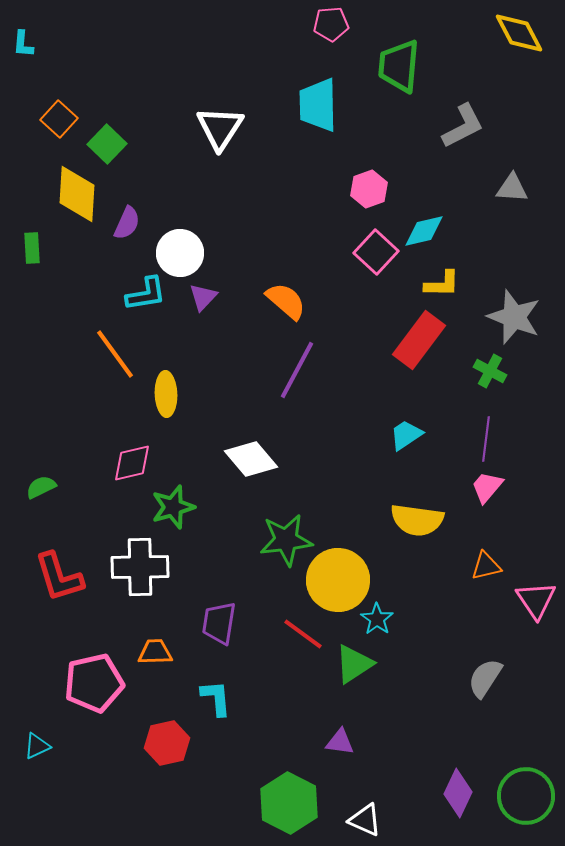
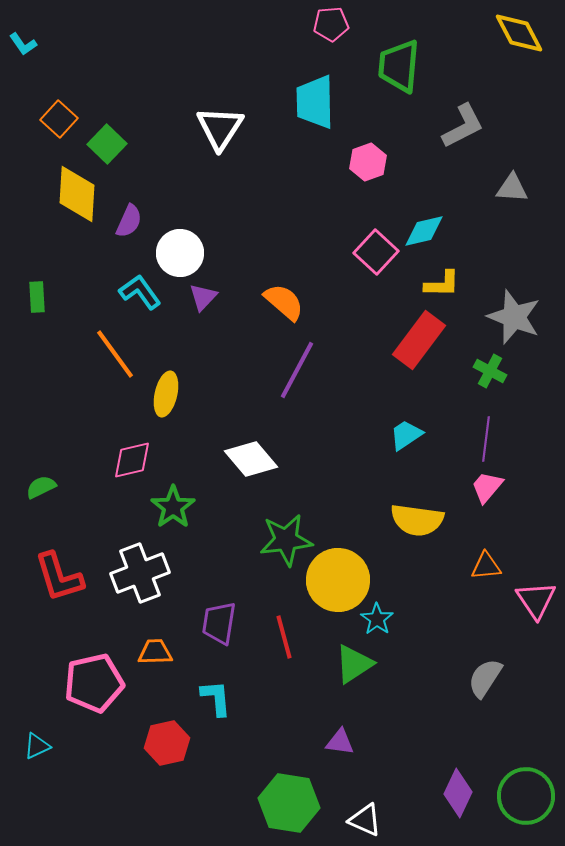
cyan L-shape at (23, 44): rotated 40 degrees counterclockwise
cyan trapezoid at (318, 105): moved 3 px left, 3 px up
pink hexagon at (369, 189): moved 1 px left, 27 px up
purple semicircle at (127, 223): moved 2 px right, 2 px up
green rectangle at (32, 248): moved 5 px right, 49 px down
cyan L-shape at (146, 294): moved 6 px left, 2 px up; rotated 117 degrees counterclockwise
orange semicircle at (286, 301): moved 2 px left, 1 px down
yellow ellipse at (166, 394): rotated 15 degrees clockwise
pink diamond at (132, 463): moved 3 px up
green star at (173, 507): rotated 18 degrees counterclockwise
orange triangle at (486, 566): rotated 8 degrees clockwise
white cross at (140, 567): moved 6 px down; rotated 20 degrees counterclockwise
red line at (303, 634): moved 19 px left, 3 px down; rotated 39 degrees clockwise
green hexagon at (289, 803): rotated 18 degrees counterclockwise
